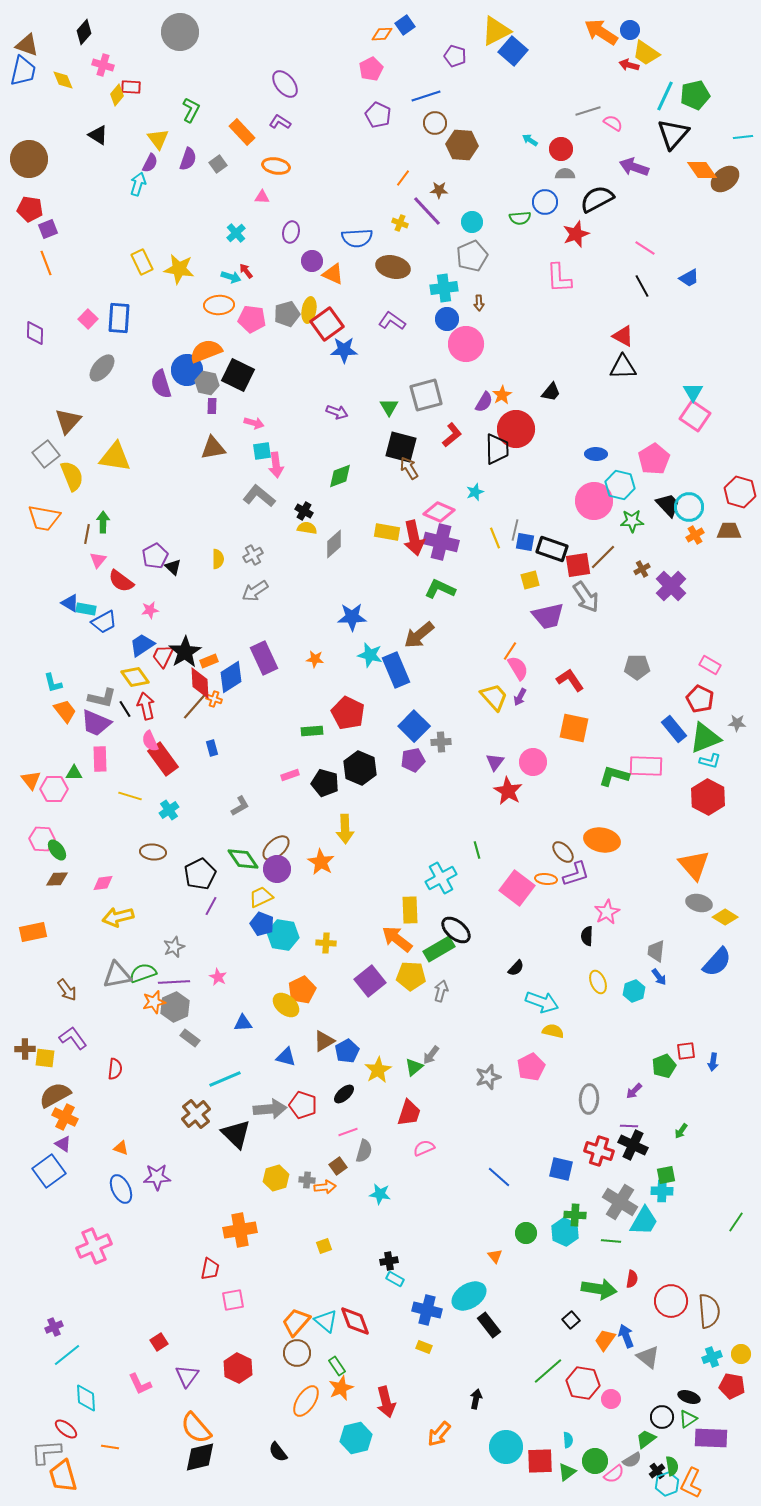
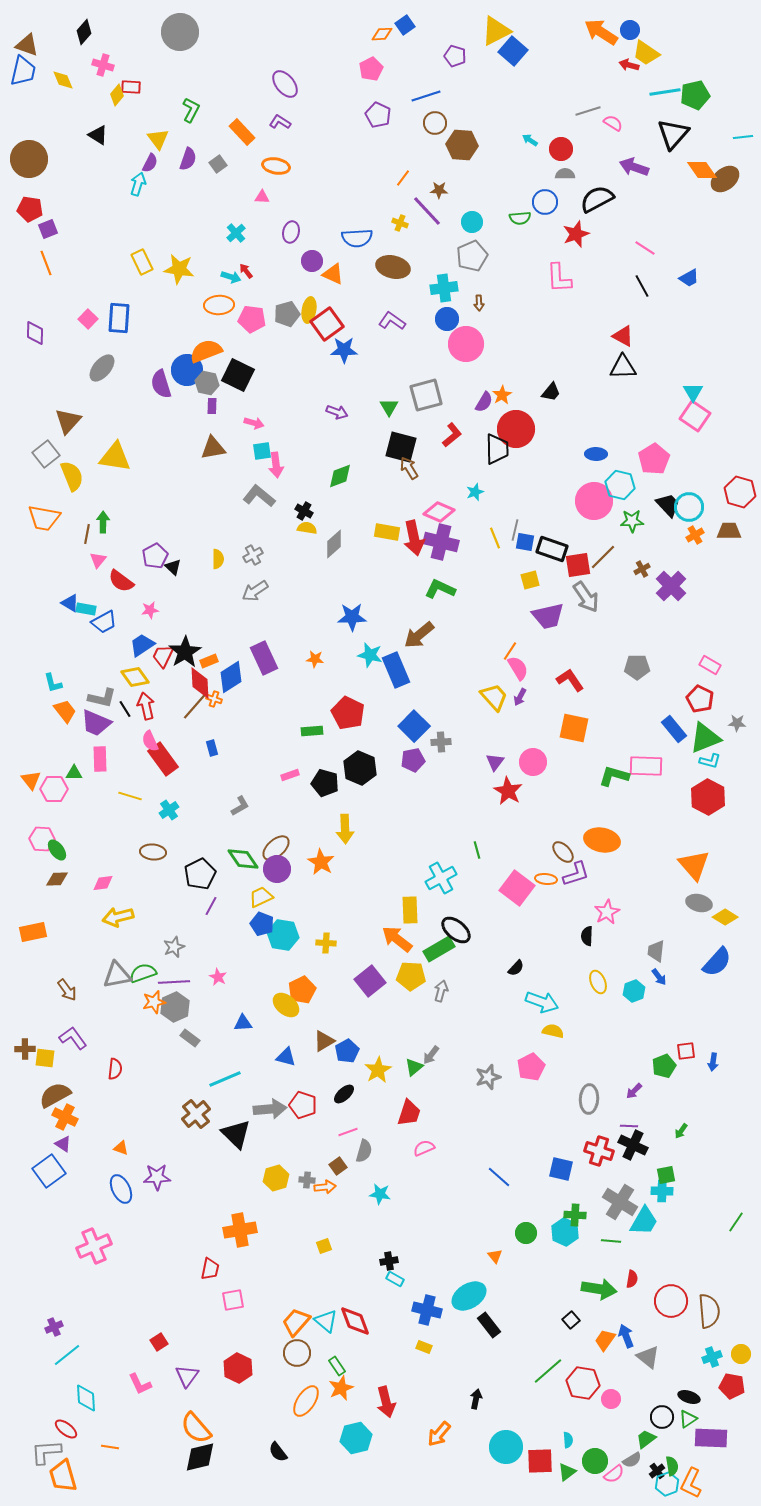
cyan line at (665, 96): moved 4 px up; rotated 56 degrees clockwise
